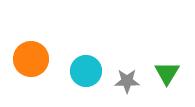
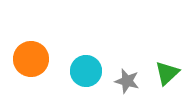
green triangle: rotated 16 degrees clockwise
gray star: rotated 15 degrees clockwise
